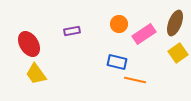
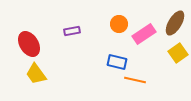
brown ellipse: rotated 10 degrees clockwise
